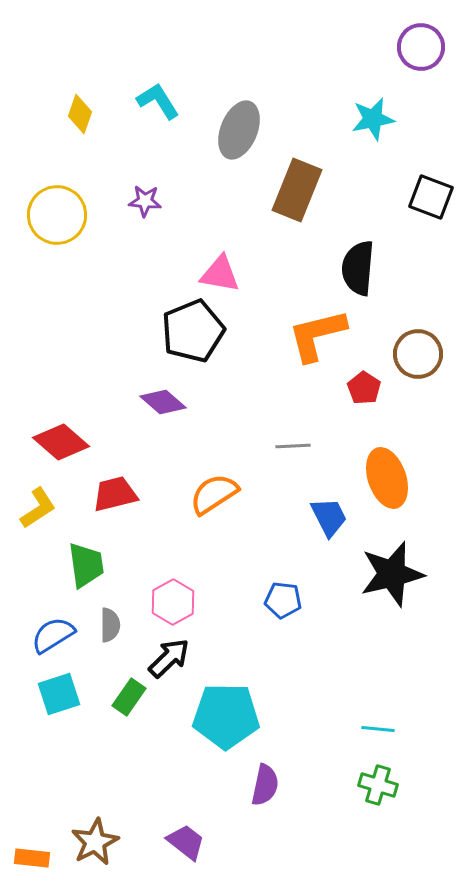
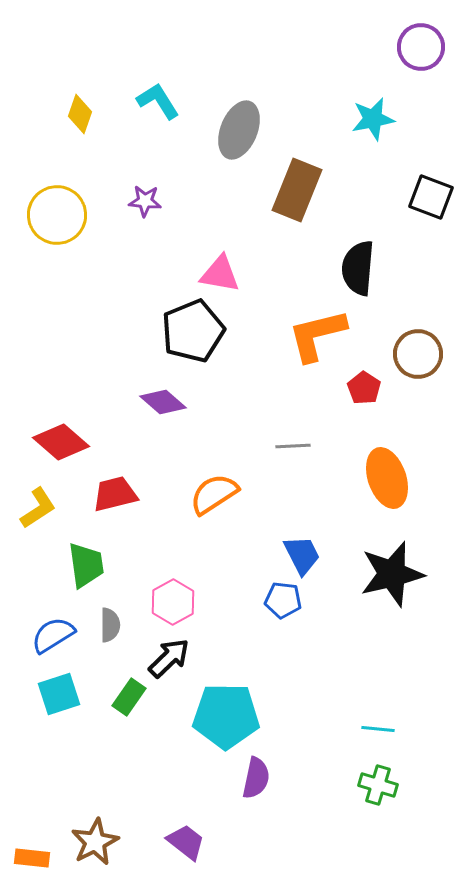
blue trapezoid: moved 27 px left, 38 px down
purple semicircle: moved 9 px left, 7 px up
